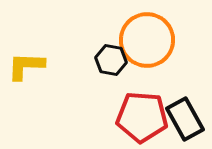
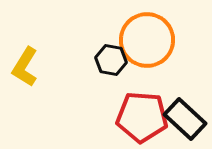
yellow L-shape: moved 1 px left, 1 px down; rotated 60 degrees counterclockwise
black rectangle: rotated 18 degrees counterclockwise
